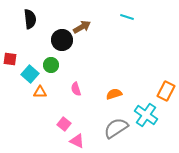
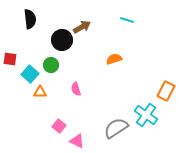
cyan line: moved 3 px down
orange semicircle: moved 35 px up
pink square: moved 5 px left, 2 px down
